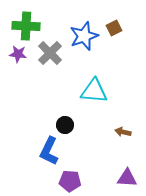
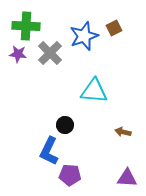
purple pentagon: moved 6 px up
